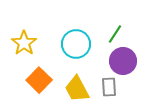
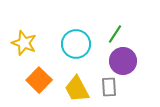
yellow star: rotated 15 degrees counterclockwise
